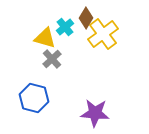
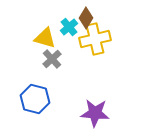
cyan cross: moved 4 px right
yellow cross: moved 8 px left, 5 px down; rotated 24 degrees clockwise
blue hexagon: moved 1 px right, 1 px down
